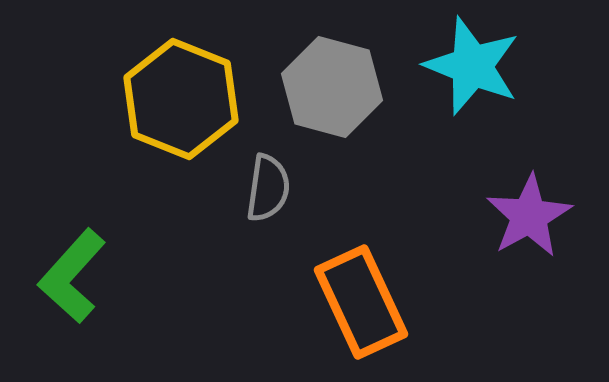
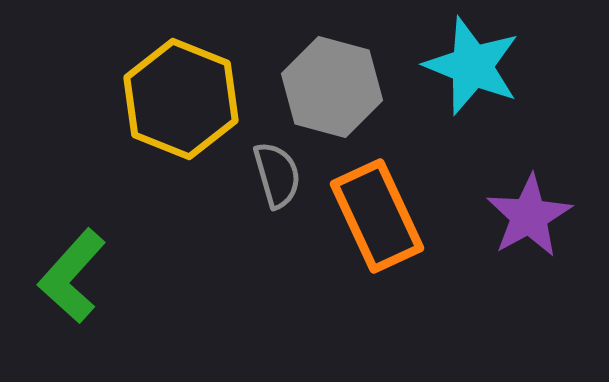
gray semicircle: moved 9 px right, 13 px up; rotated 24 degrees counterclockwise
orange rectangle: moved 16 px right, 86 px up
